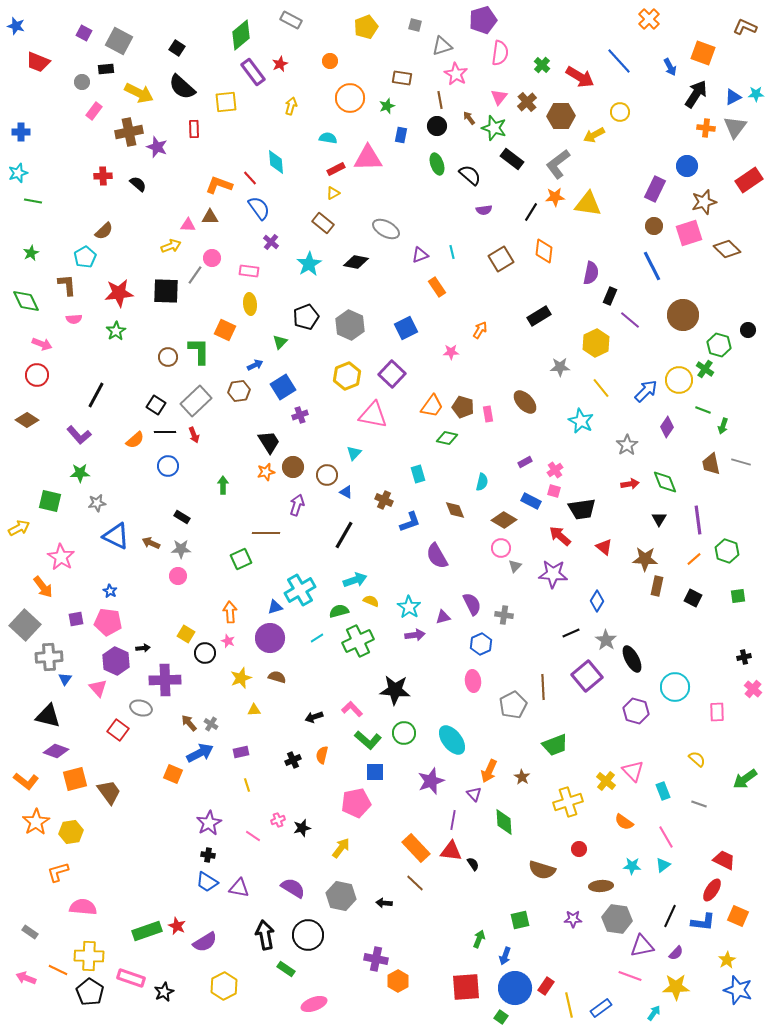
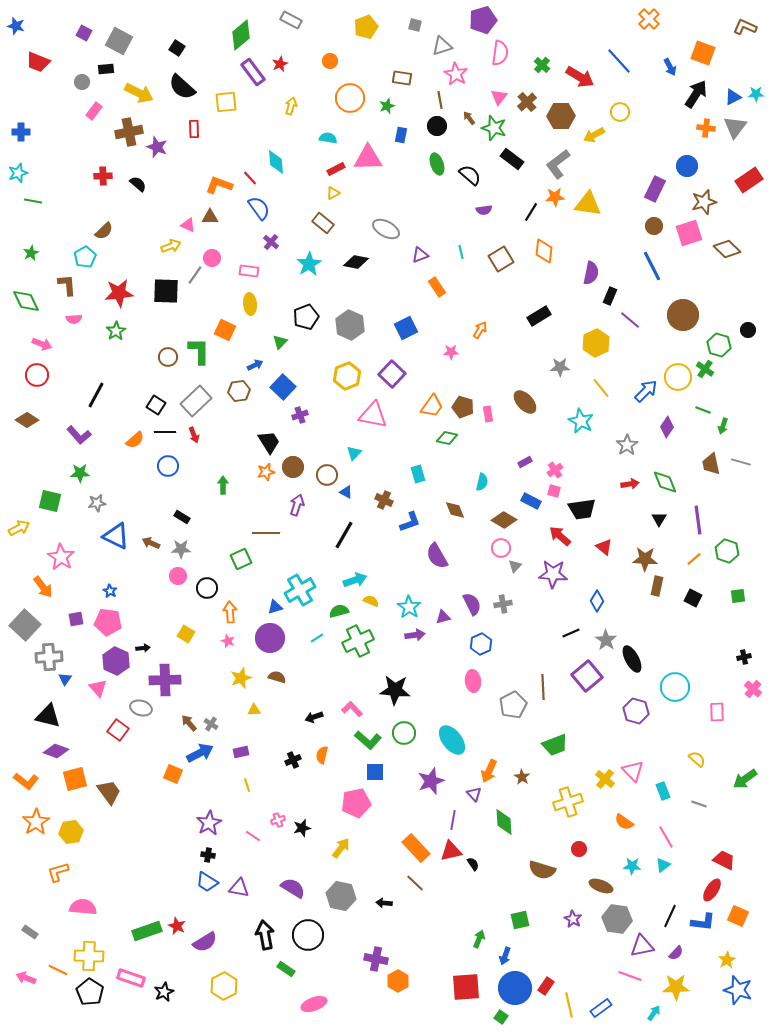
pink triangle at (188, 225): rotated 21 degrees clockwise
cyan line at (452, 252): moved 9 px right
yellow circle at (679, 380): moved 1 px left, 3 px up
blue square at (283, 387): rotated 15 degrees counterclockwise
gray cross at (504, 615): moved 1 px left, 11 px up; rotated 18 degrees counterclockwise
black circle at (205, 653): moved 2 px right, 65 px up
yellow cross at (606, 781): moved 1 px left, 2 px up
red triangle at (451, 851): rotated 20 degrees counterclockwise
brown ellipse at (601, 886): rotated 25 degrees clockwise
purple star at (573, 919): rotated 30 degrees clockwise
